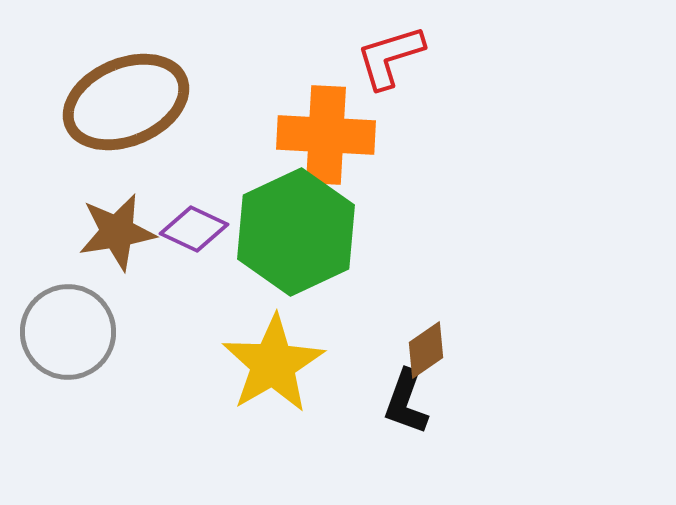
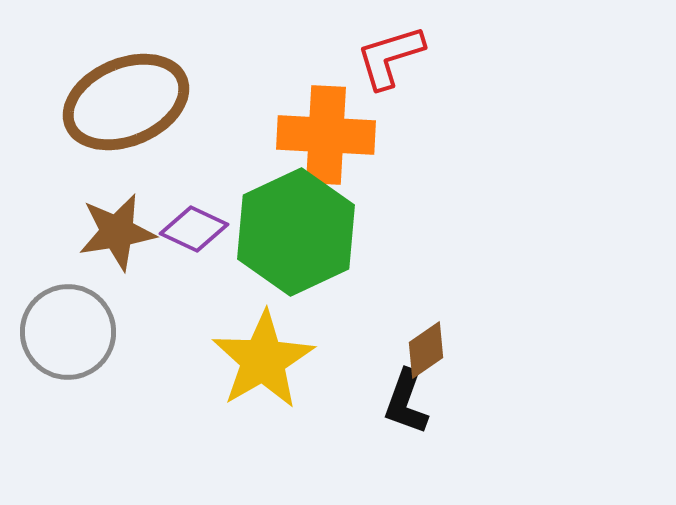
yellow star: moved 10 px left, 4 px up
